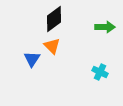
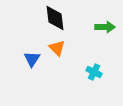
black diamond: moved 1 px right, 1 px up; rotated 60 degrees counterclockwise
orange triangle: moved 5 px right, 2 px down
cyan cross: moved 6 px left
